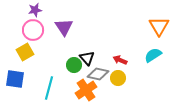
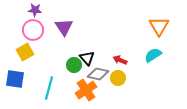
purple star: rotated 16 degrees clockwise
